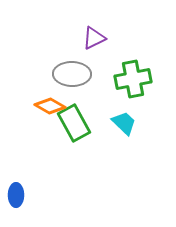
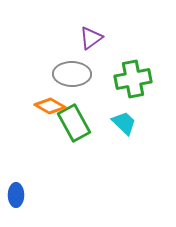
purple triangle: moved 3 px left; rotated 10 degrees counterclockwise
